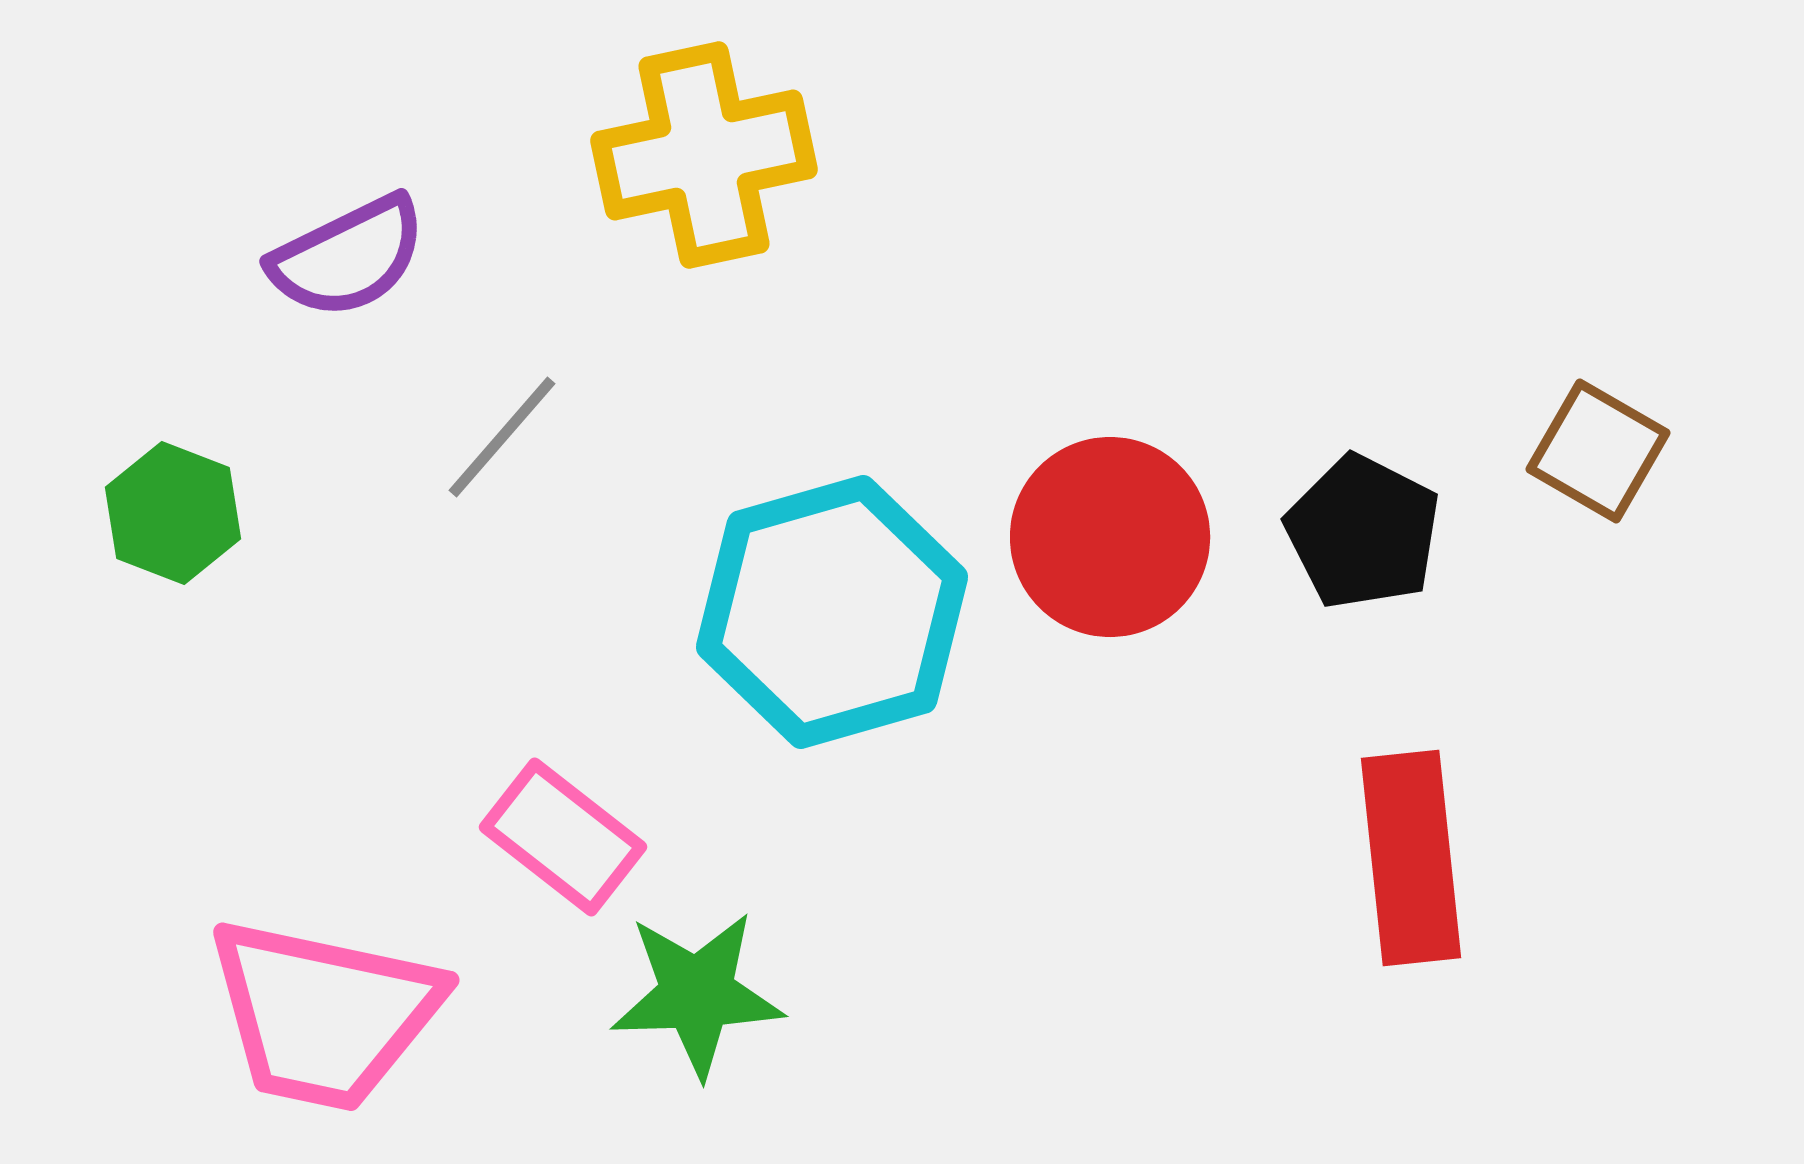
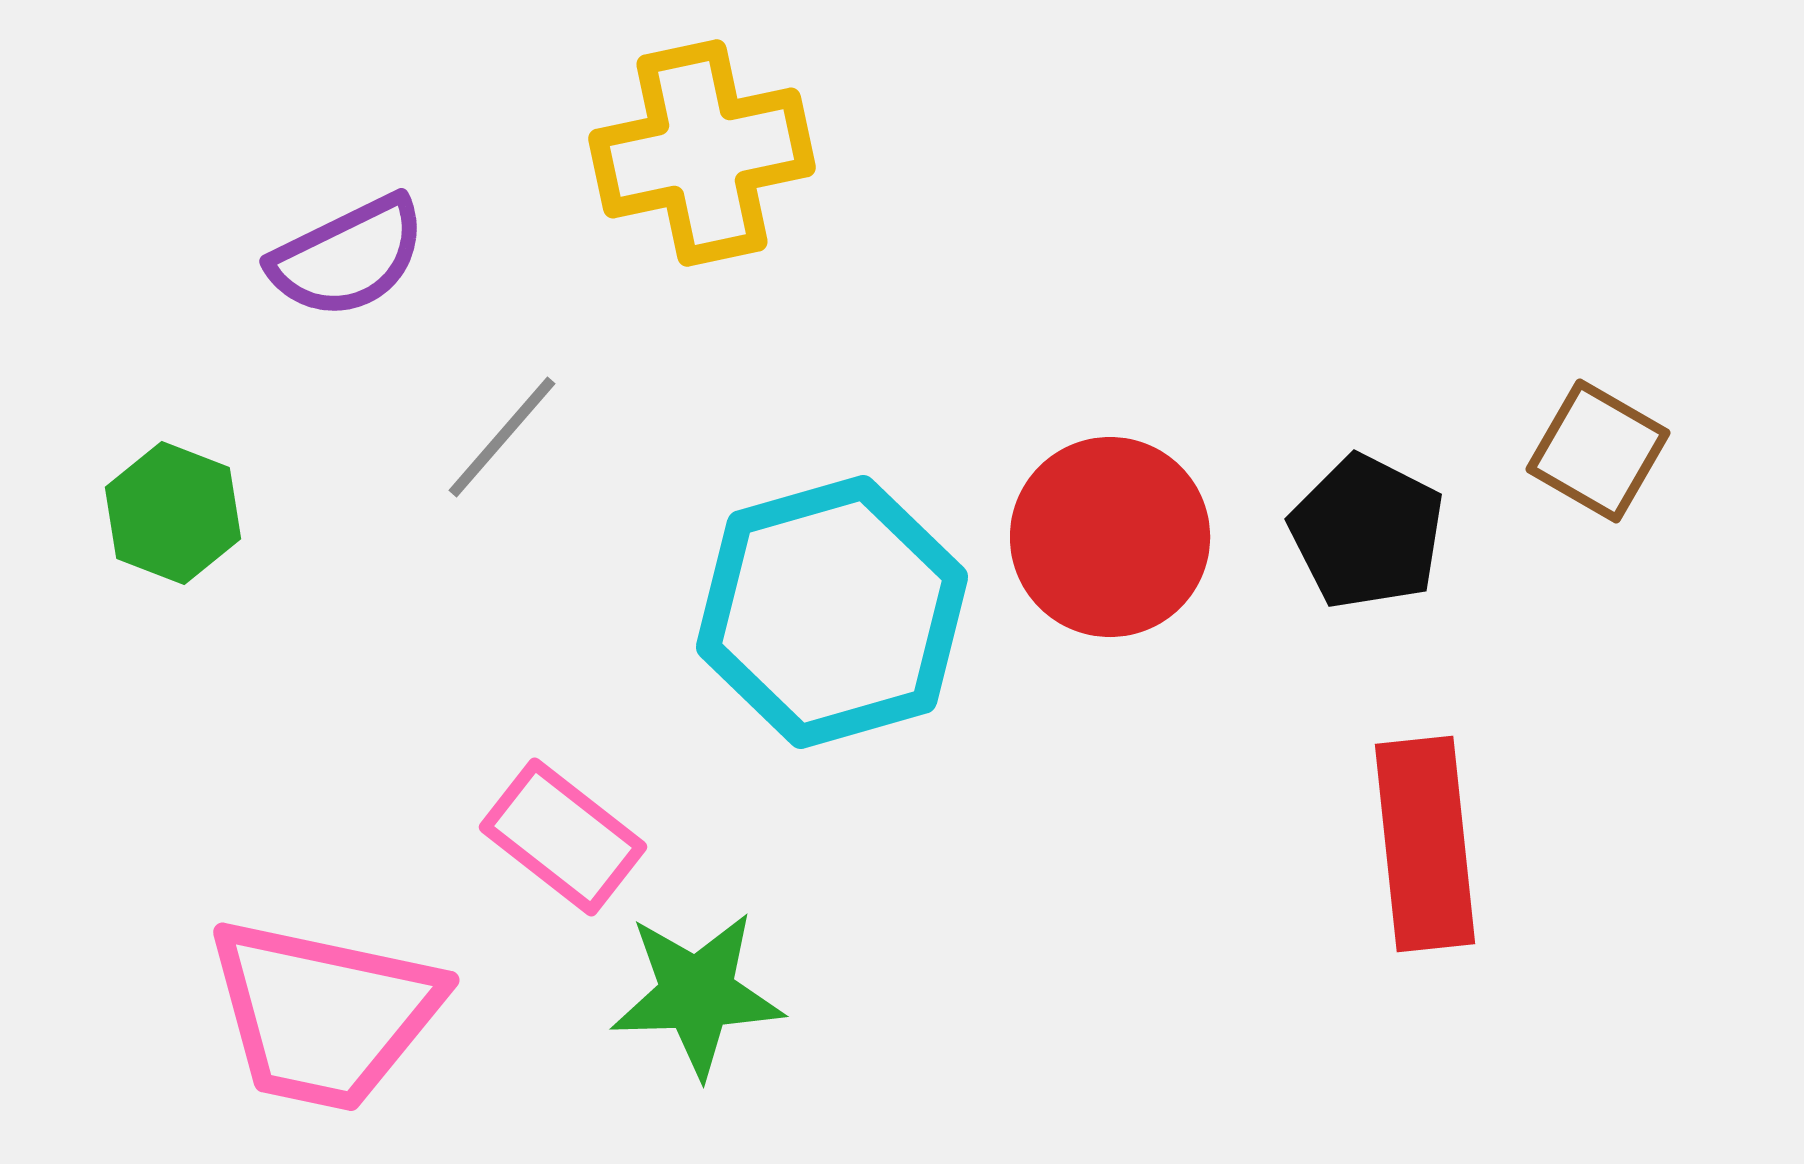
yellow cross: moved 2 px left, 2 px up
black pentagon: moved 4 px right
red rectangle: moved 14 px right, 14 px up
